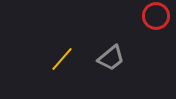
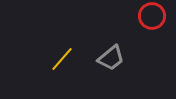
red circle: moved 4 px left
